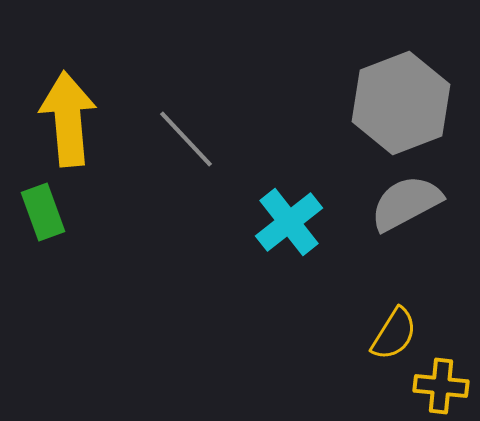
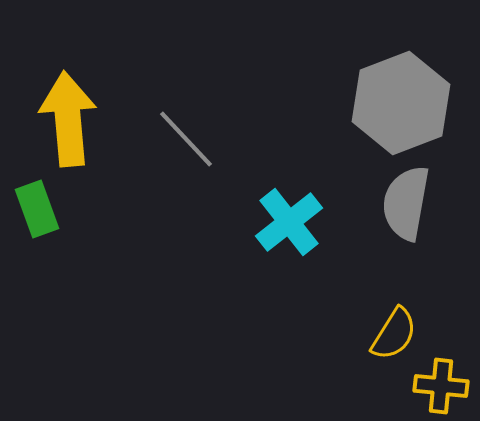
gray semicircle: rotated 52 degrees counterclockwise
green rectangle: moved 6 px left, 3 px up
